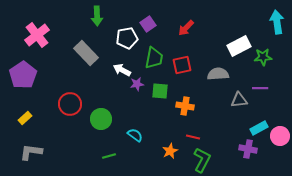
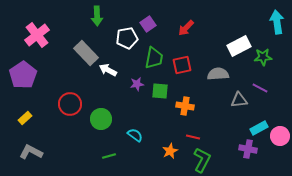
white arrow: moved 14 px left
purple line: rotated 28 degrees clockwise
gray L-shape: rotated 20 degrees clockwise
